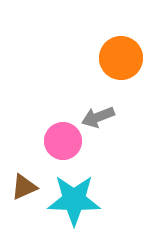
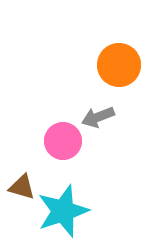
orange circle: moved 2 px left, 7 px down
brown triangle: moved 2 px left; rotated 40 degrees clockwise
cyan star: moved 11 px left, 11 px down; rotated 20 degrees counterclockwise
